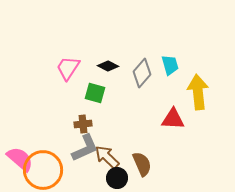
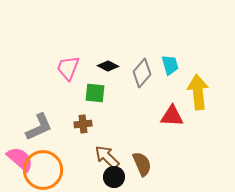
pink trapezoid: rotated 12 degrees counterclockwise
green square: rotated 10 degrees counterclockwise
red triangle: moved 1 px left, 3 px up
gray L-shape: moved 46 px left, 21 px up
black circle: moved 3 px left, 1 px up
